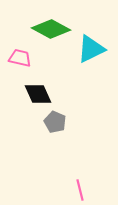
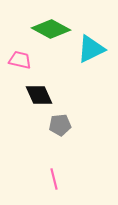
pink trapezoid: moved 2 px down
black diamond: moved 1 px right, 1 px down
gray pentagon: moved 5 px right, 3 px down; rotated 30 degrees counterclockwise
pink line: moved 26 px left, 11 px up
